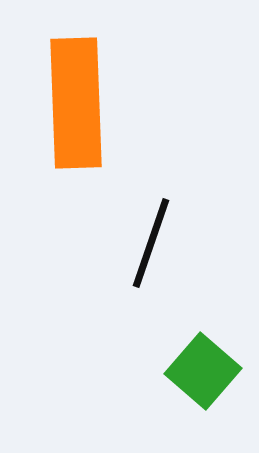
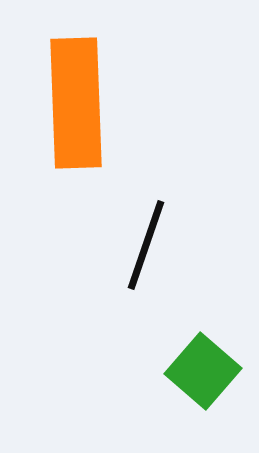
black line: moved 5 px left, 2 px down
